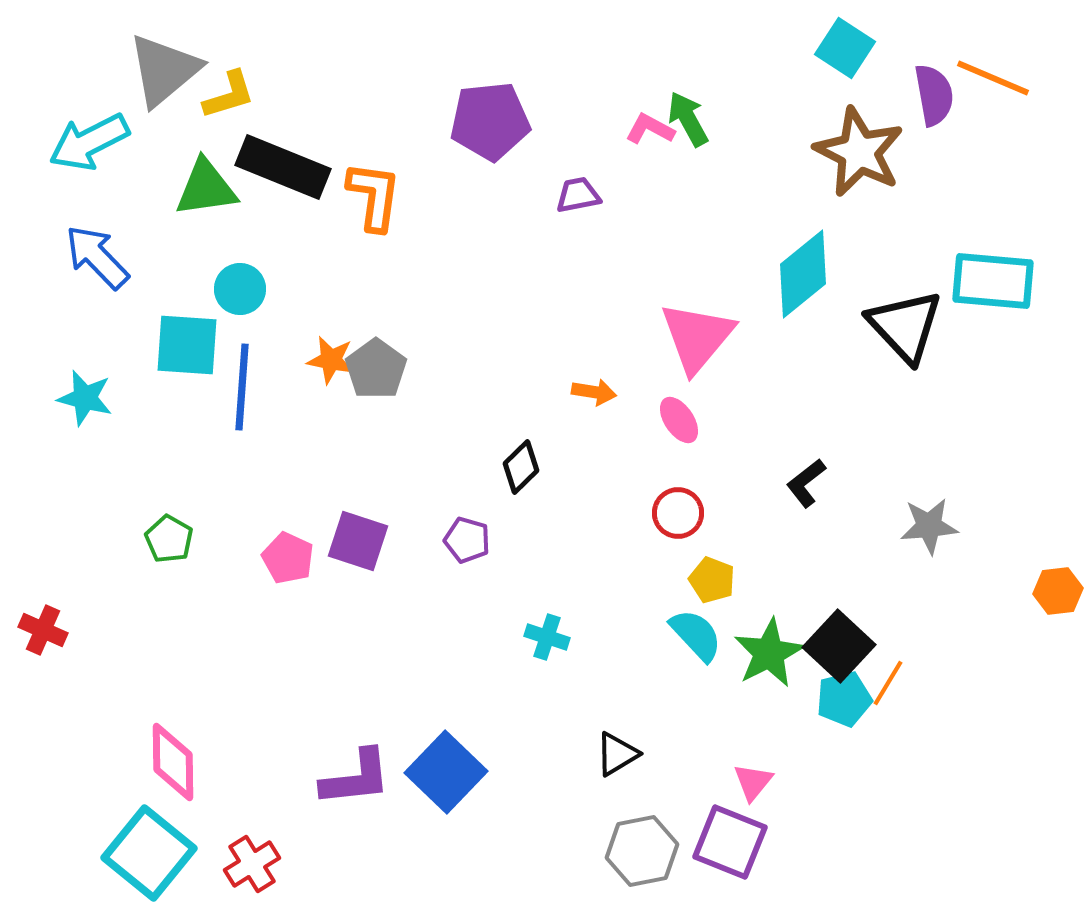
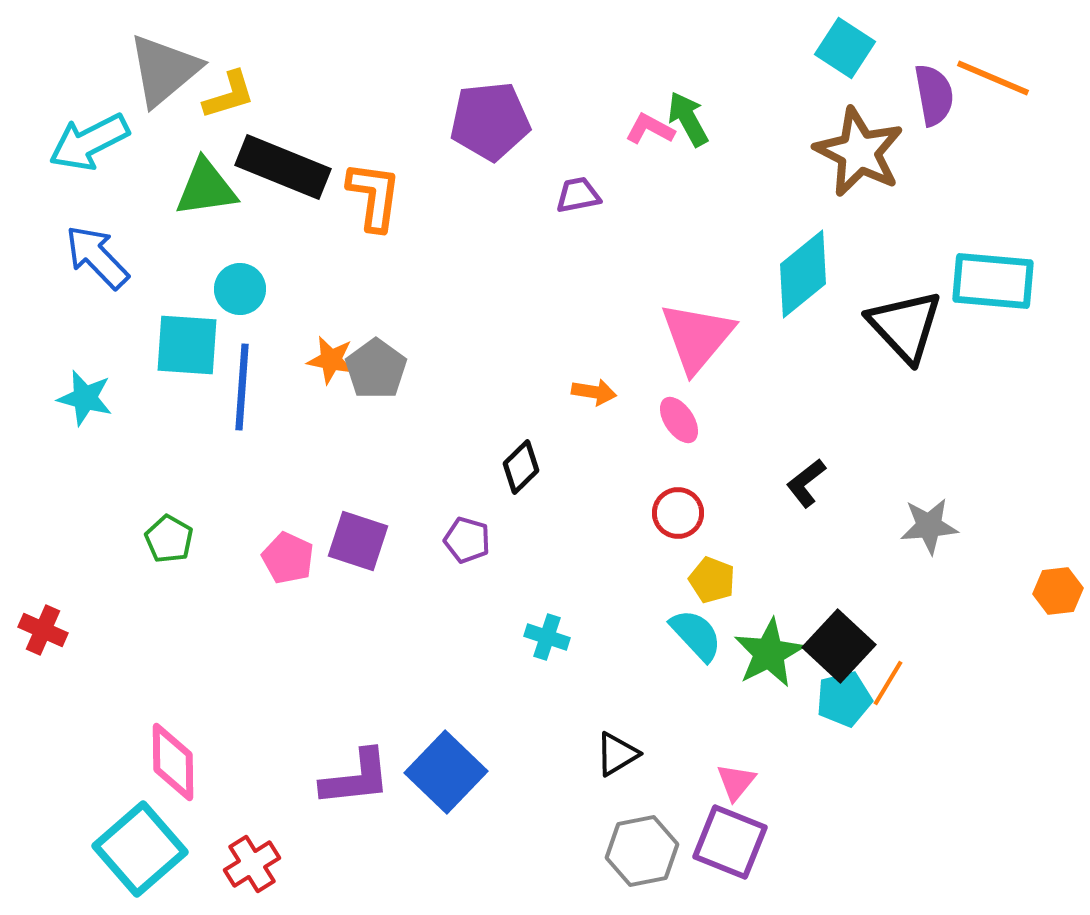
pink triangle at (753, 782): moved 17 px left
cyan square at (149, 853): moved 9 px left, 4 px up; rotated 10 degrees clockwise
